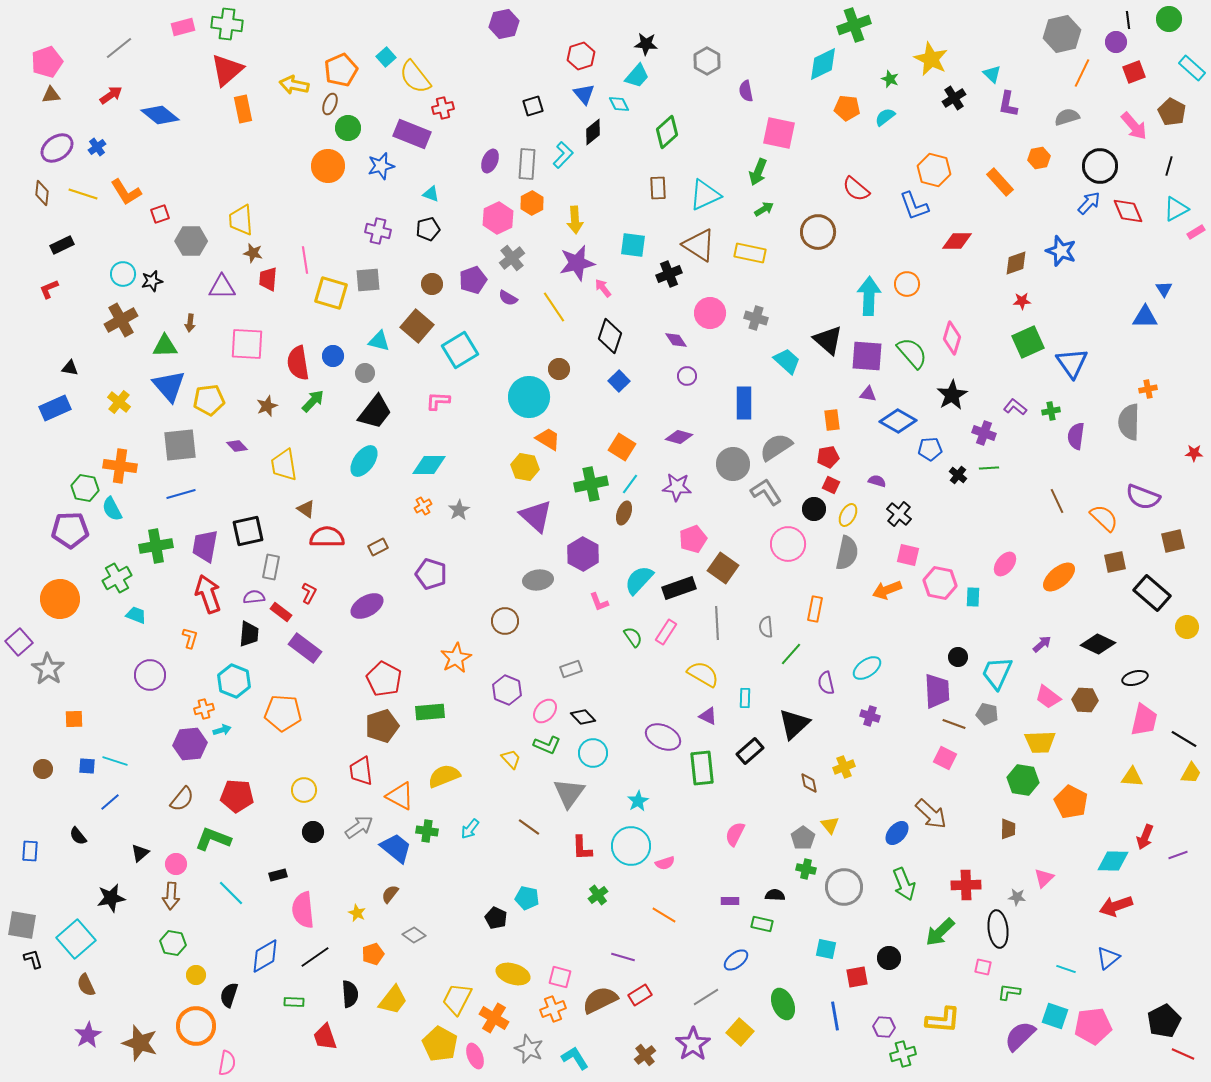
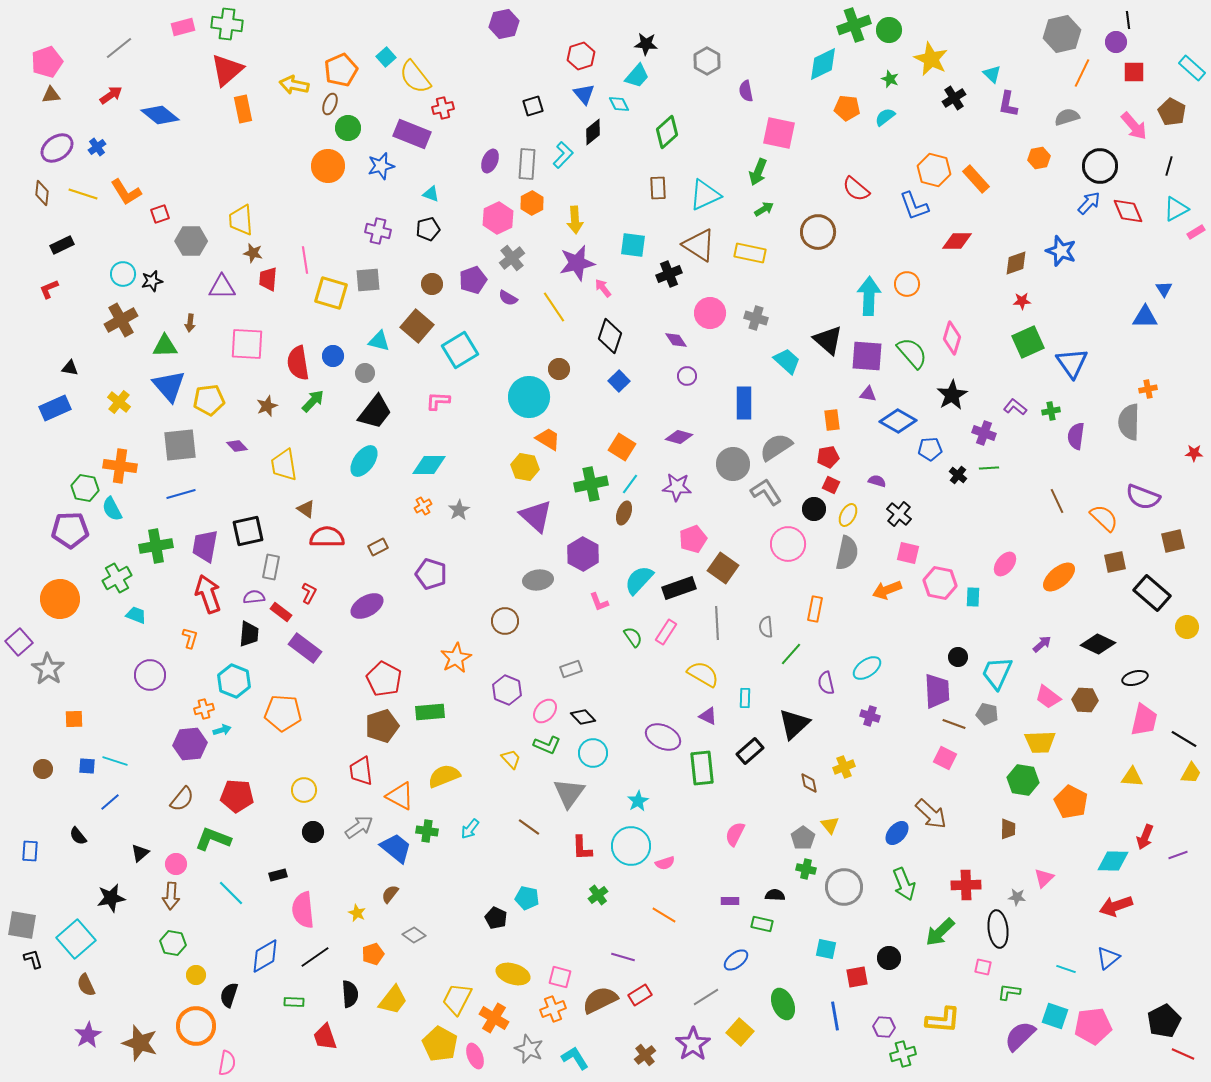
green circle at (1169, 19): moved 280 px left, 11 px down
red square at (1134, 72): rotated 20 degrees clockwise
orange rectangle at (1000, 182): moved 24 px left, 3 px up
pink square at (908, 555): moved 2 px up
